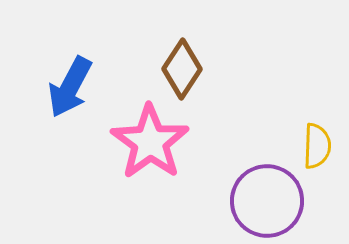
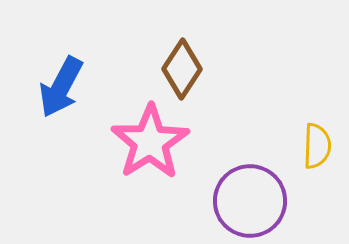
blue arrow: moved 9 px left
pink star: rotated 4 degrees clockwise
purple circle: moved 17 px left
